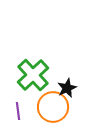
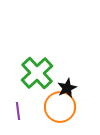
green cross: moved 4 px right, 2 px up
orange circle: moved 7 px right
